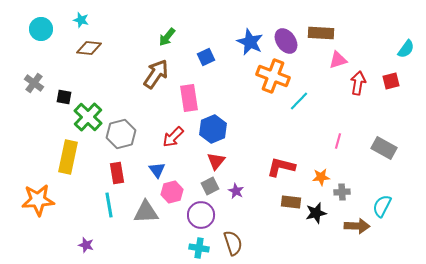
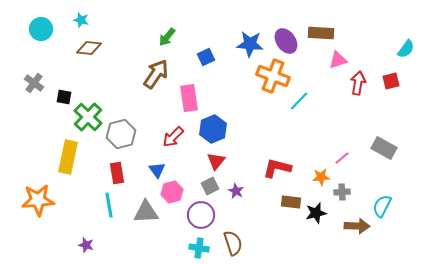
blue star at (250, 42): moved 2 px down; rotated 20 degrees counterclockwise
pink line at (338, 141): moved 4 px right, 17 px down; rotated 35 degrees clockwise
red L-shape at (281, 167): moved 4 px left, 1 px down
